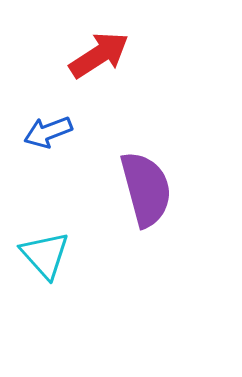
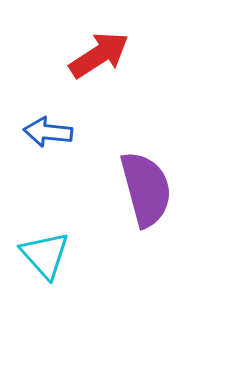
blue arrow: rotated 27 degrees clockwise
